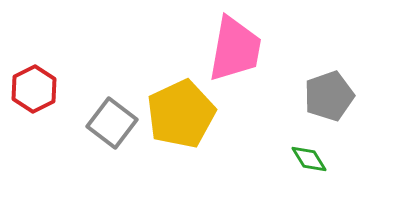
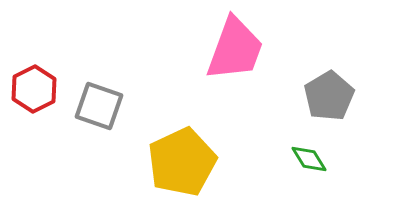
pink trapezoid: rotated 10 degrees clockwise
gray pentagon: rotated 12 degrees counterclockwise
yellow pentagon: moved 1 px right, 48 px down
gray square: moved 13 px left, 17 px up; rotated 18 degrees counterclockwise
